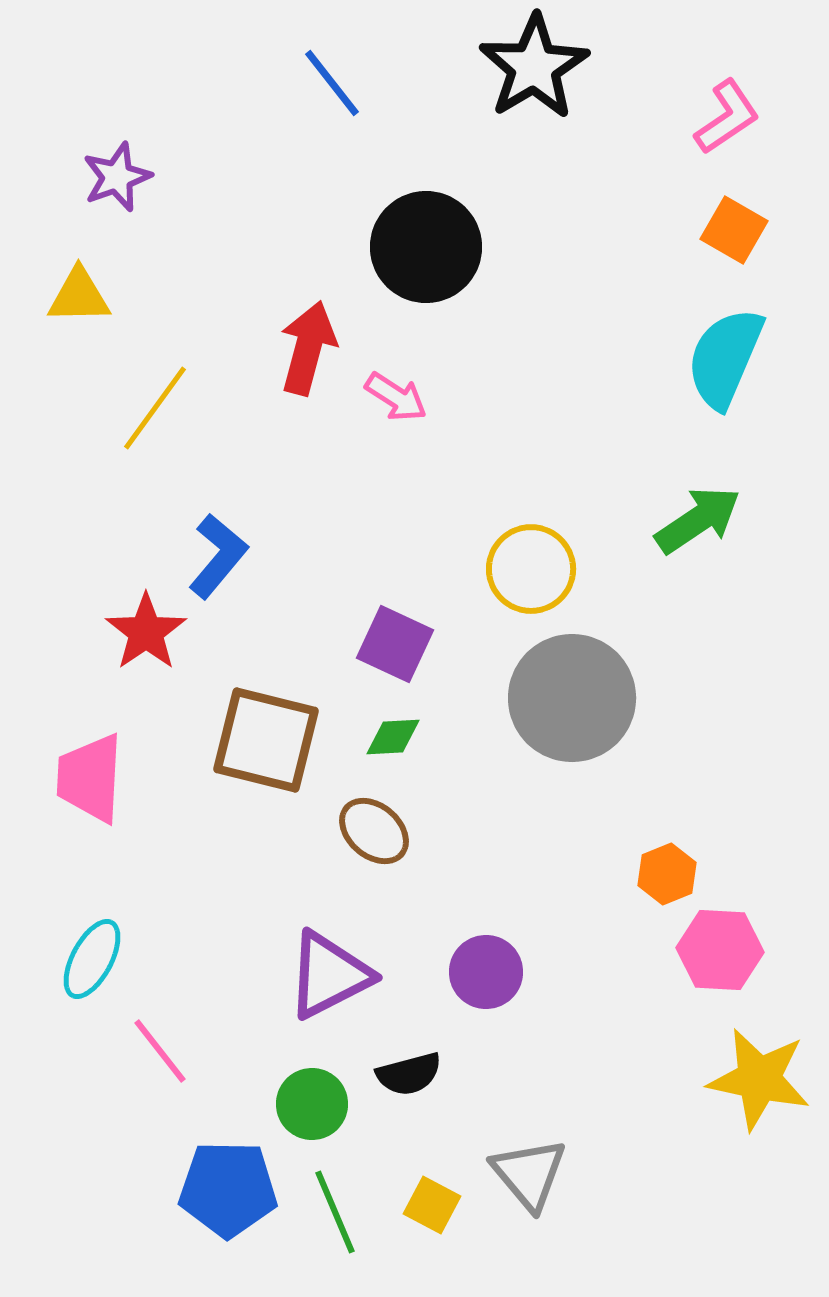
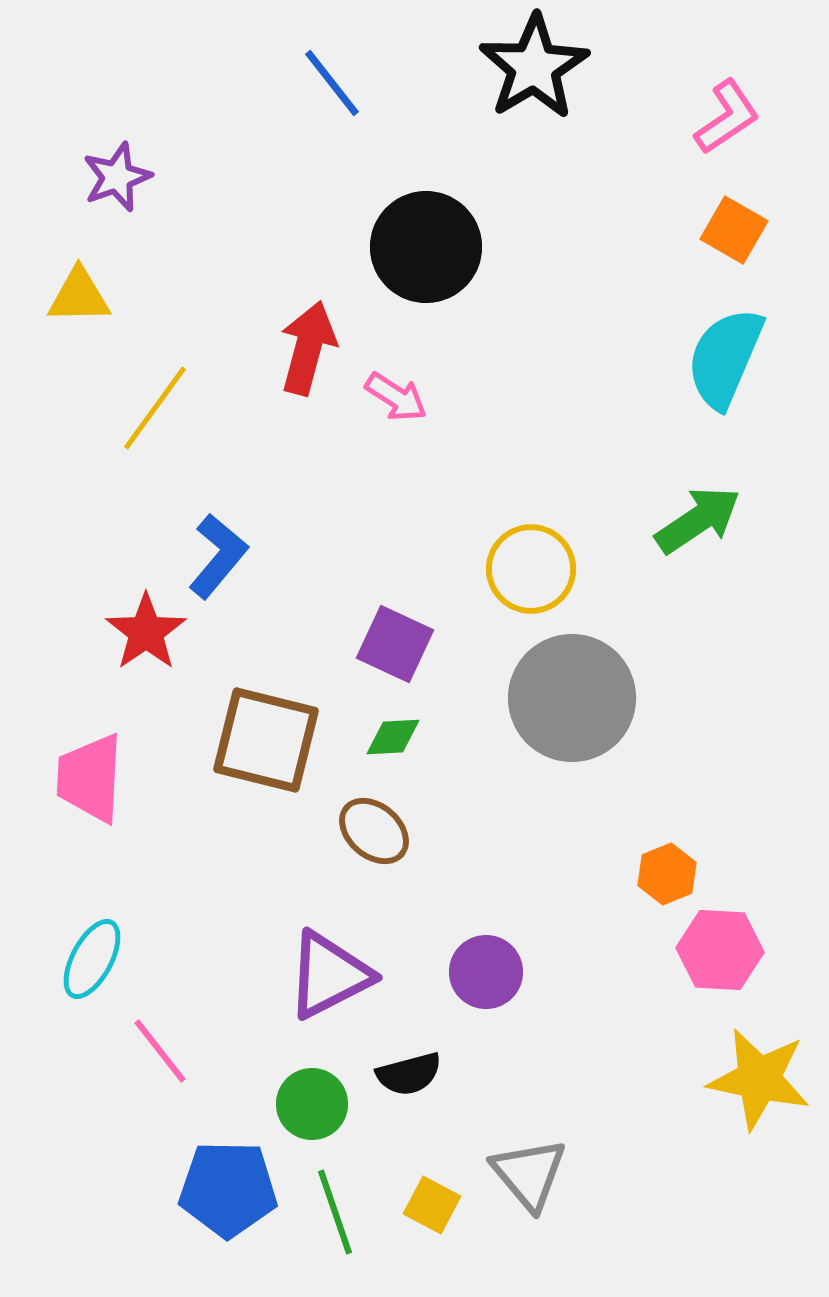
green line: rotated 4 degrees clockwise
